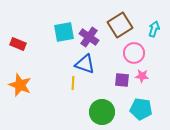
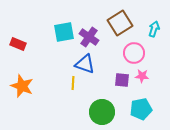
brown square: moved 2 px up
orange star: moved 2 px right, 1 px down
cyan pentagon: rotated 20 degrees counterclockwise
